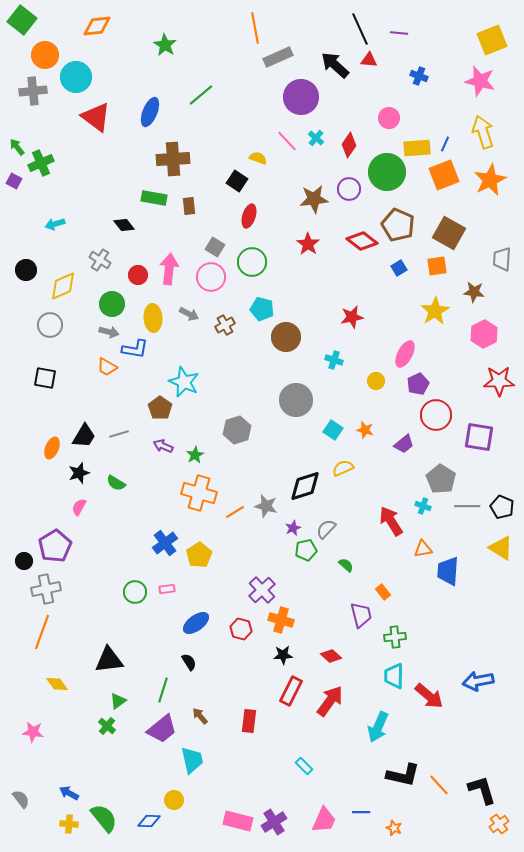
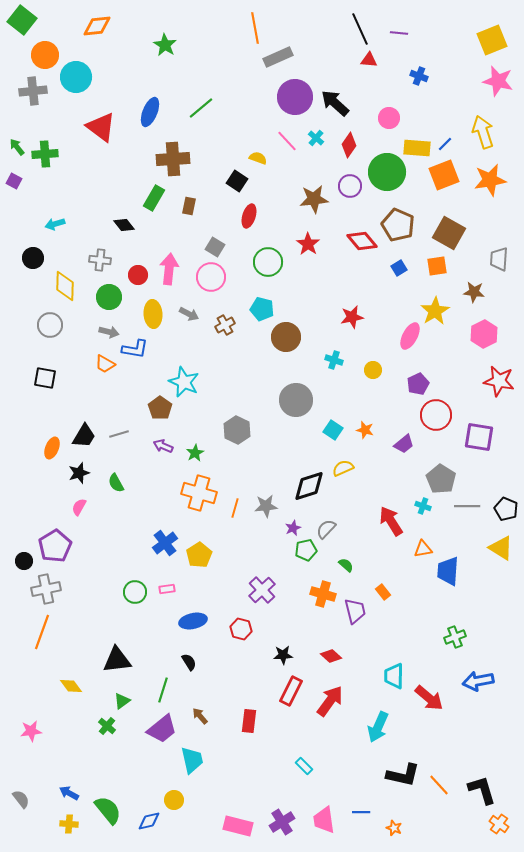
black arrow at (335, 65): moved 38 px down
pink star at (480, 81): moved 18 px right
green line at (201, 95): moved 13 px down
purple circle at (301, 97): moved 6 px left
red triangle at (96, 117): moved 5 px right, 10 px down
blue line at (445, 144): rotated 21 degrees clockwise
yellow rectangle at (417, 148): rotated 8 degrees clockwise
green cross at (41, 163): moved 4 px right, 9 px up; rotated 20 degrees clockwise
orange star at (490, 180): rotated 16 degrees clockwise
purple circle at (349, 189): moved 1 px right, 3 px up
green rectangle at (154, 198): rotated 70 degrees counterclockwise
brown rectangle at (189, 206): rotated 18 degrees clockwise
red diamond at (362, 241): rotated 12 degrees clockwise
gray trapezoid at (502, 259): moved 3 px left
gray cross at (100, 260): rotated 25 degrees counterclockwise
green circle at (252, 262): moved 16 px right
black circle at (26, 270): moved 7 px right, 12 px up
yellow diamond at (63, 286): moved 2 px right; rotated 64 degrees counterclockwise
green circle at (112, 304): moved 3 px left, 7 px up
yellow ellipse at (153, 318): moved 4 px up
pink ellipse at (405, 354): moved 5 px right, 18 px up
orange trapezoid at (107, 367): moved 2 px left, 3 px up
yellow circle at (376, 381): moved 3 px left, 11 px up
red star at (499, 381): rotated 12 degrees clockwise
gray hexagon at (237, 430): rotated 16 degrees counterclockwise
green star at (195, 455): moved 2 px up
green semicircle at (116, 483): rotated 30 degrees clockwise
black diamond at (305, 486): moved 4 px right
gray star at (266, 506): rotated 20 degrees counterclockwise
black pentagon at (502, 507): moved 4 px right, 2 px down
orange line at (235, 512): moved 4 px up; rotated 42 degrees counterclockwise
purple trapezoid at (361, 615): moved 6 px left, 4 px up
orange cross at (281, 620): moved 42 px right, 26 px up
blue ellipse at (196, 623): moved 3 px left, 2 px up; rotated 24 degrees clockwise
green cross at (395, 637): moved 60 px right; rotated 15 degrees counterclockwise
black triangle at (109, 660): moved 8 px right
yellow diamond at (57, 684): moved 14 px right, 2 px down
red arrow at (429, 696): moved 2 px down
green triangle at (118, 701): moved 4 px right
pink star at (33, 732): moved 2 px left, 1 px up; rotated 15 degrees counterclockwise
green semicircle at (104, 818): moved 4 px right, 8 px up
pink trapezoid at (324, 820): rotated 148 degrees clockwise
blue diamond at (149, 821): rotated 15 degrees counterclockwise
pink rectangle at (238, 821): moved 5 px down
purple cross at (274, 822): moved 8 px right
orange cross at (499, 824): rotated 18 degrees counterclockwise
